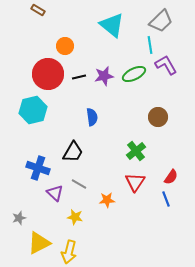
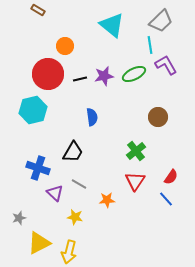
black line: moved 1 px right, 2 px down
red triangle: moved 1 px up
blue line: rotated 21 degrees counterclockwise
